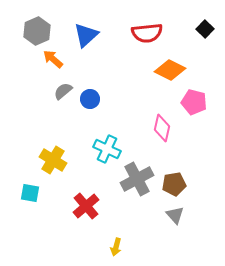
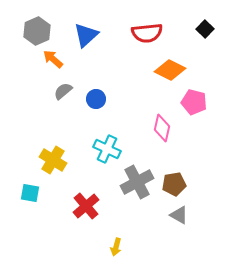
blue circle: moved 6 px right
gray cross: moved 3 px down
gray triangle: moved 4 px right; rotated 18 degrees counterclockwise
